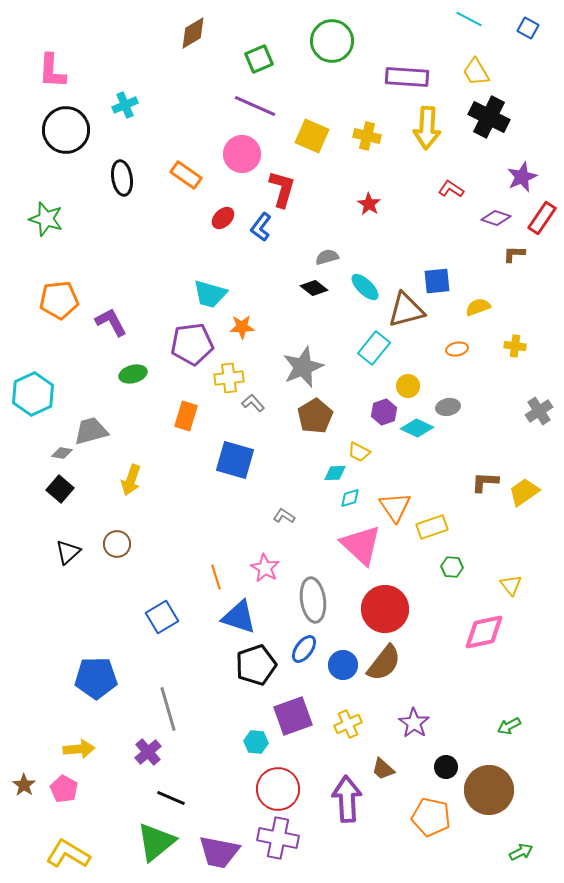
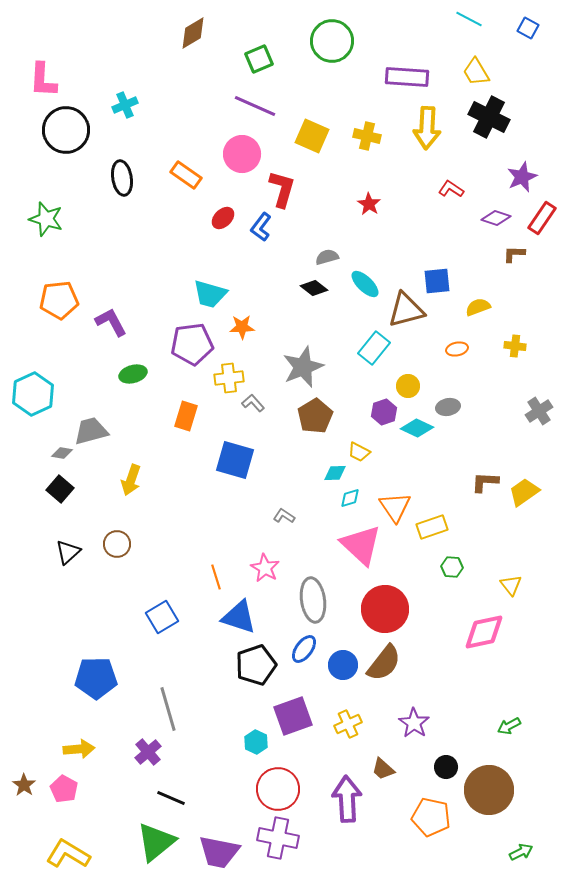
pink L-shape at (52, 71): moved 9 px left, 9 px down
cyan ellipse at (365, 287): moved 3 px up
cyan hexagon at (256, 742): rotated 20 degrees clockwise
